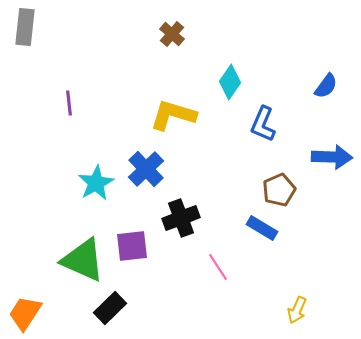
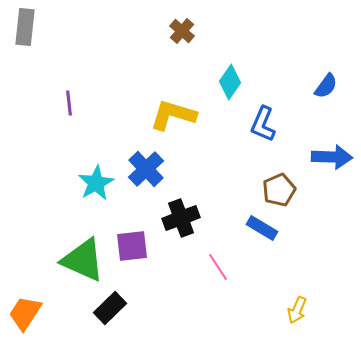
brown cross: moved 10 px right, 3 px up
